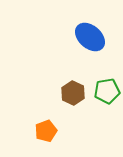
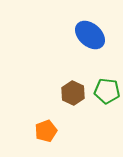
blue ellipse: moved 2 px up
green pentagon: rotated 15 degrees clockwise
